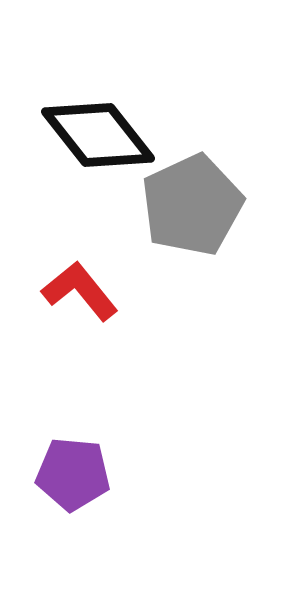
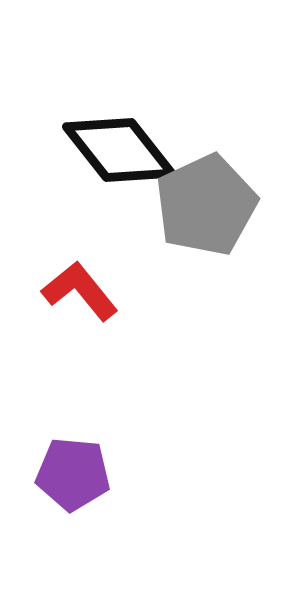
black diamond: moved 21 px right, 15 px down
gray pentagon: moved 14 px right
